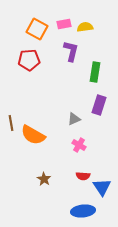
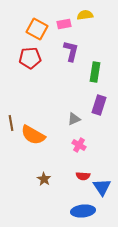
yellow semicircle: moved 12 px up
red pentagon: moved 1 px right, 2 px up
